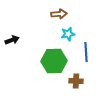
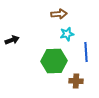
cyan star: moved 1 px left
